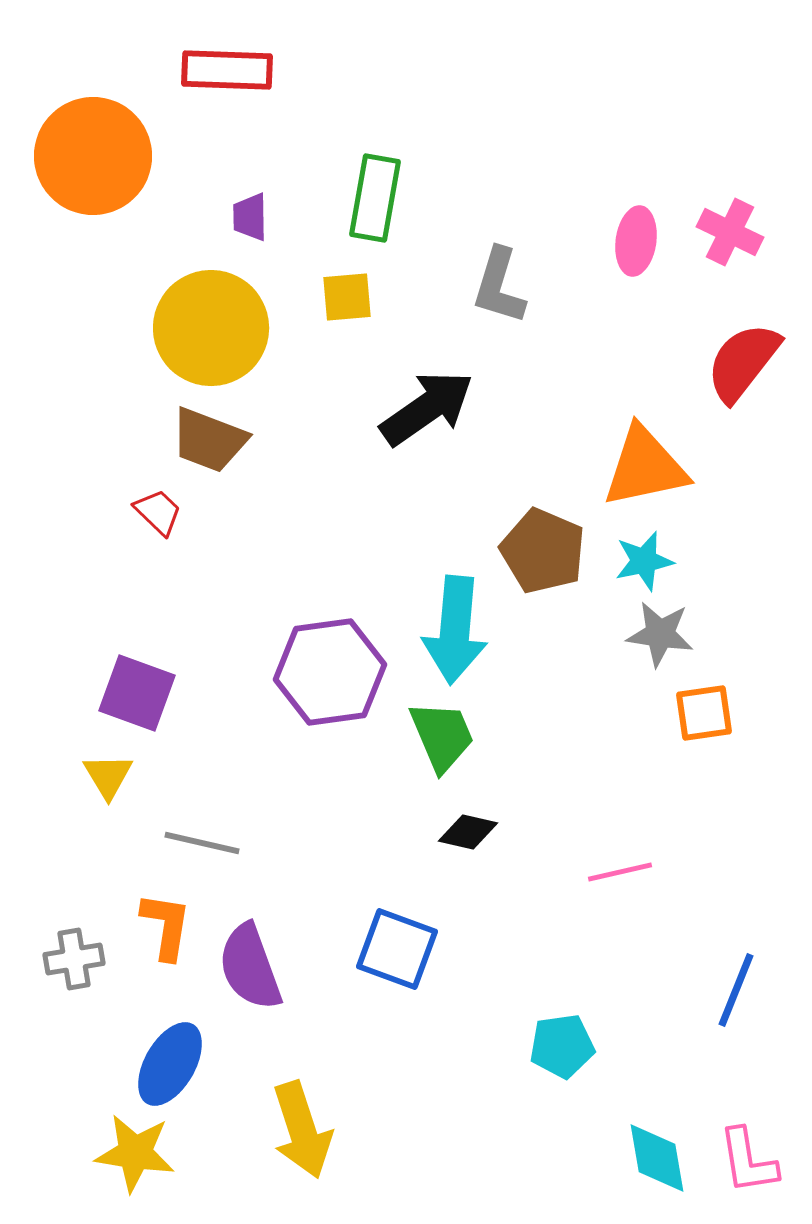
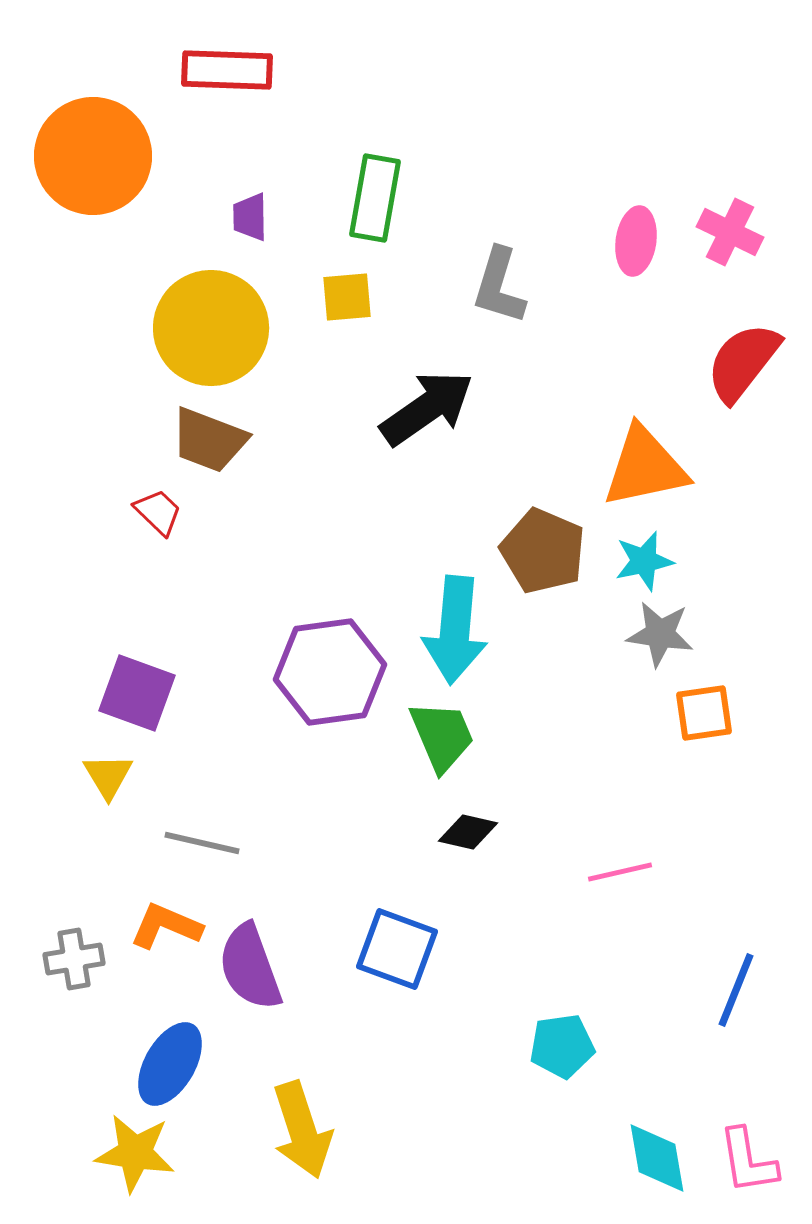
orange L-shape: rotated 76 degrees counterclockwise
